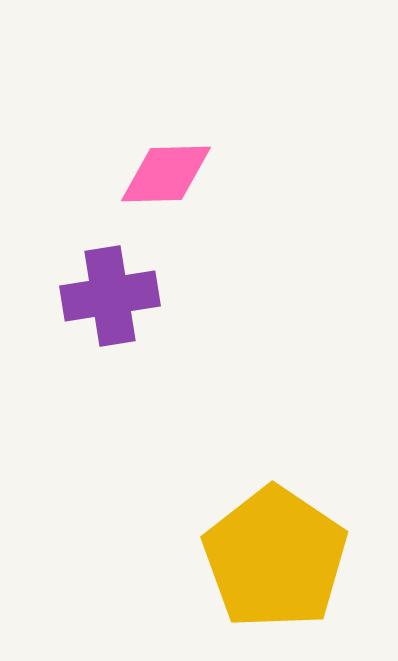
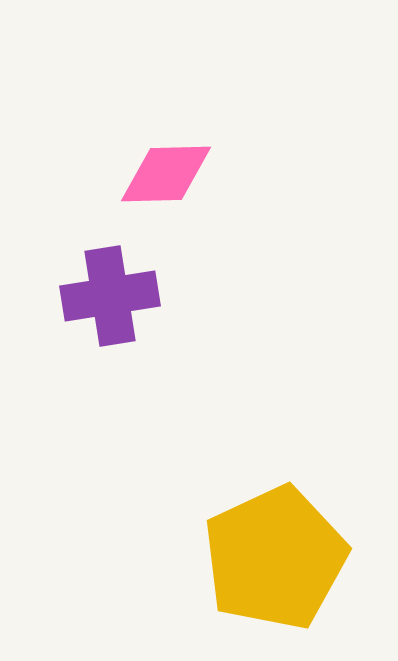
yellow pentagon: rotated 13 degrees clockwise
